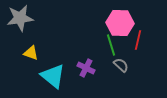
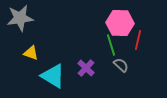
purple cross: rotated 18 degrees clockwise
cyan triangle: rotated 8 degrees counterclockwise
